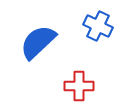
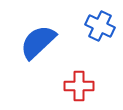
blue cross: moved 2 px right
